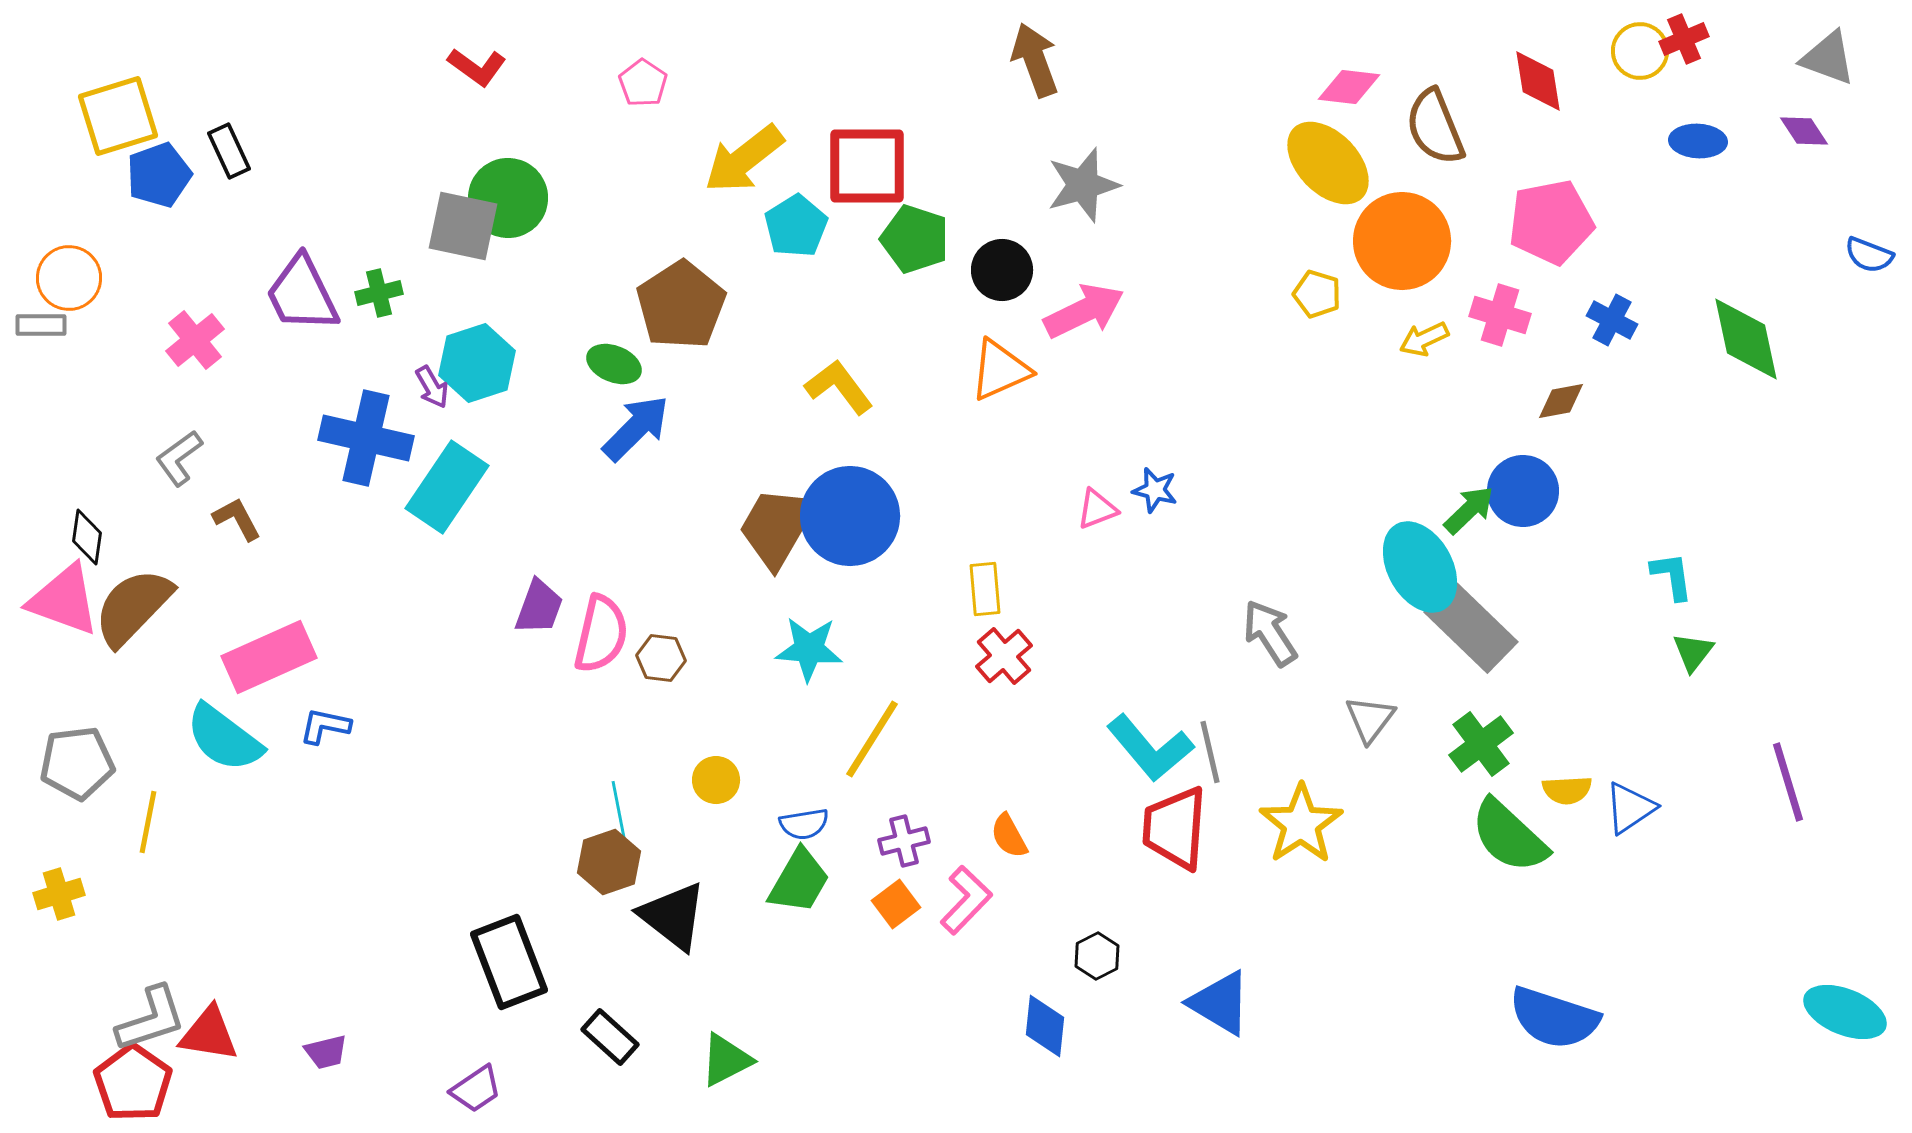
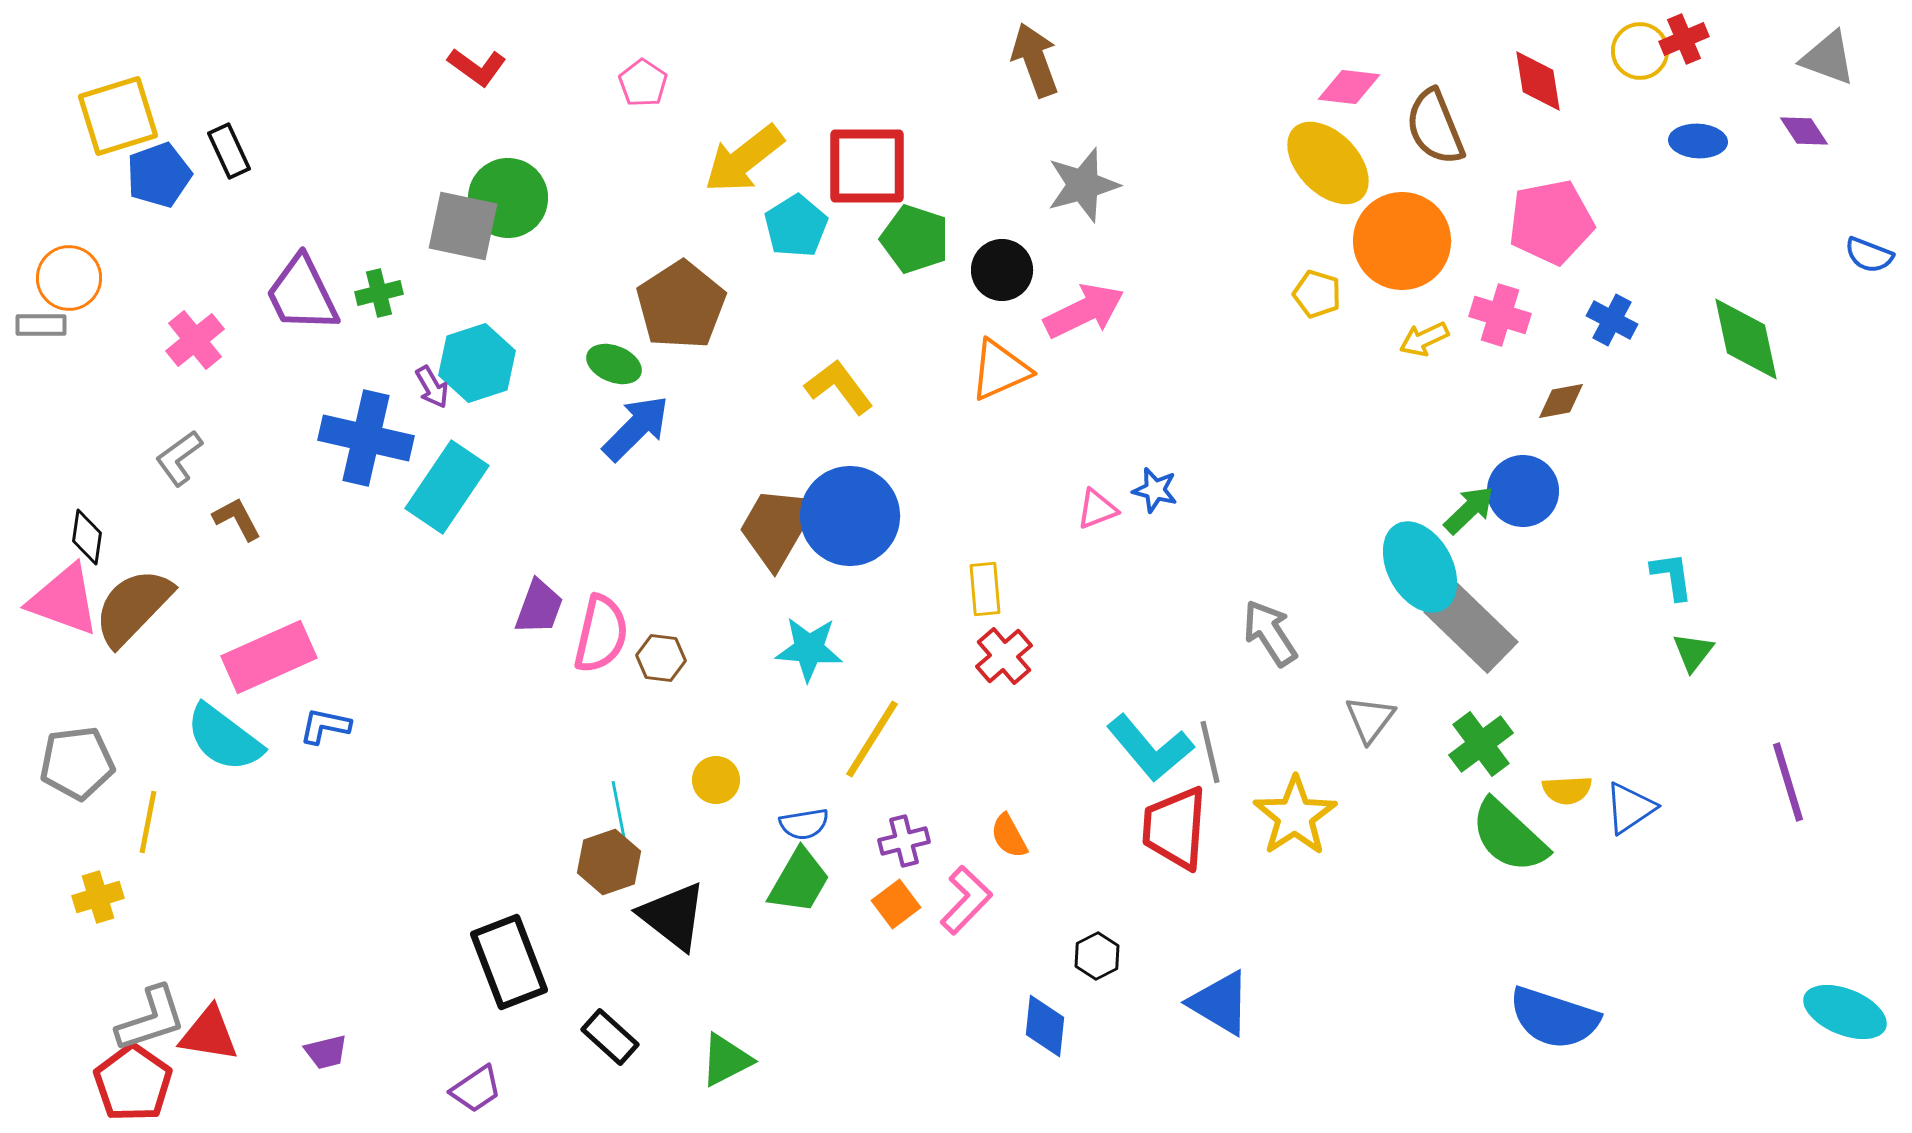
yellow star at (1301, 824): moved 6 px left, 8 px up
yellow cross at (59, 894): moved 39 px right, 3 px down
